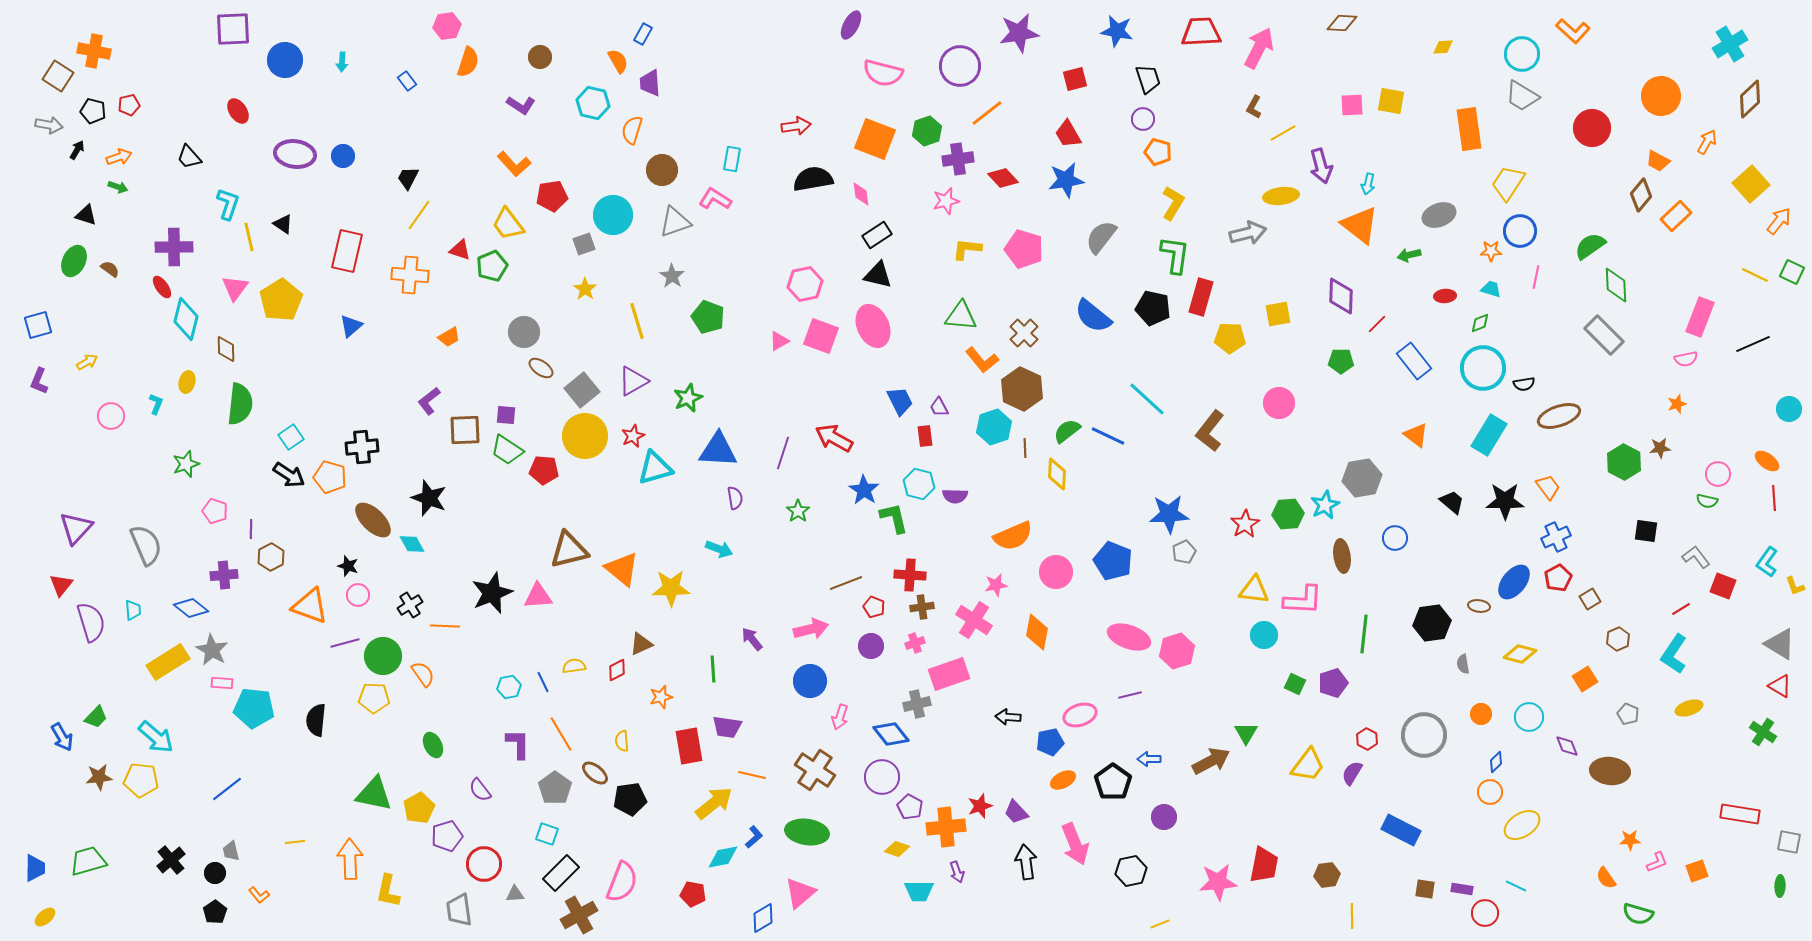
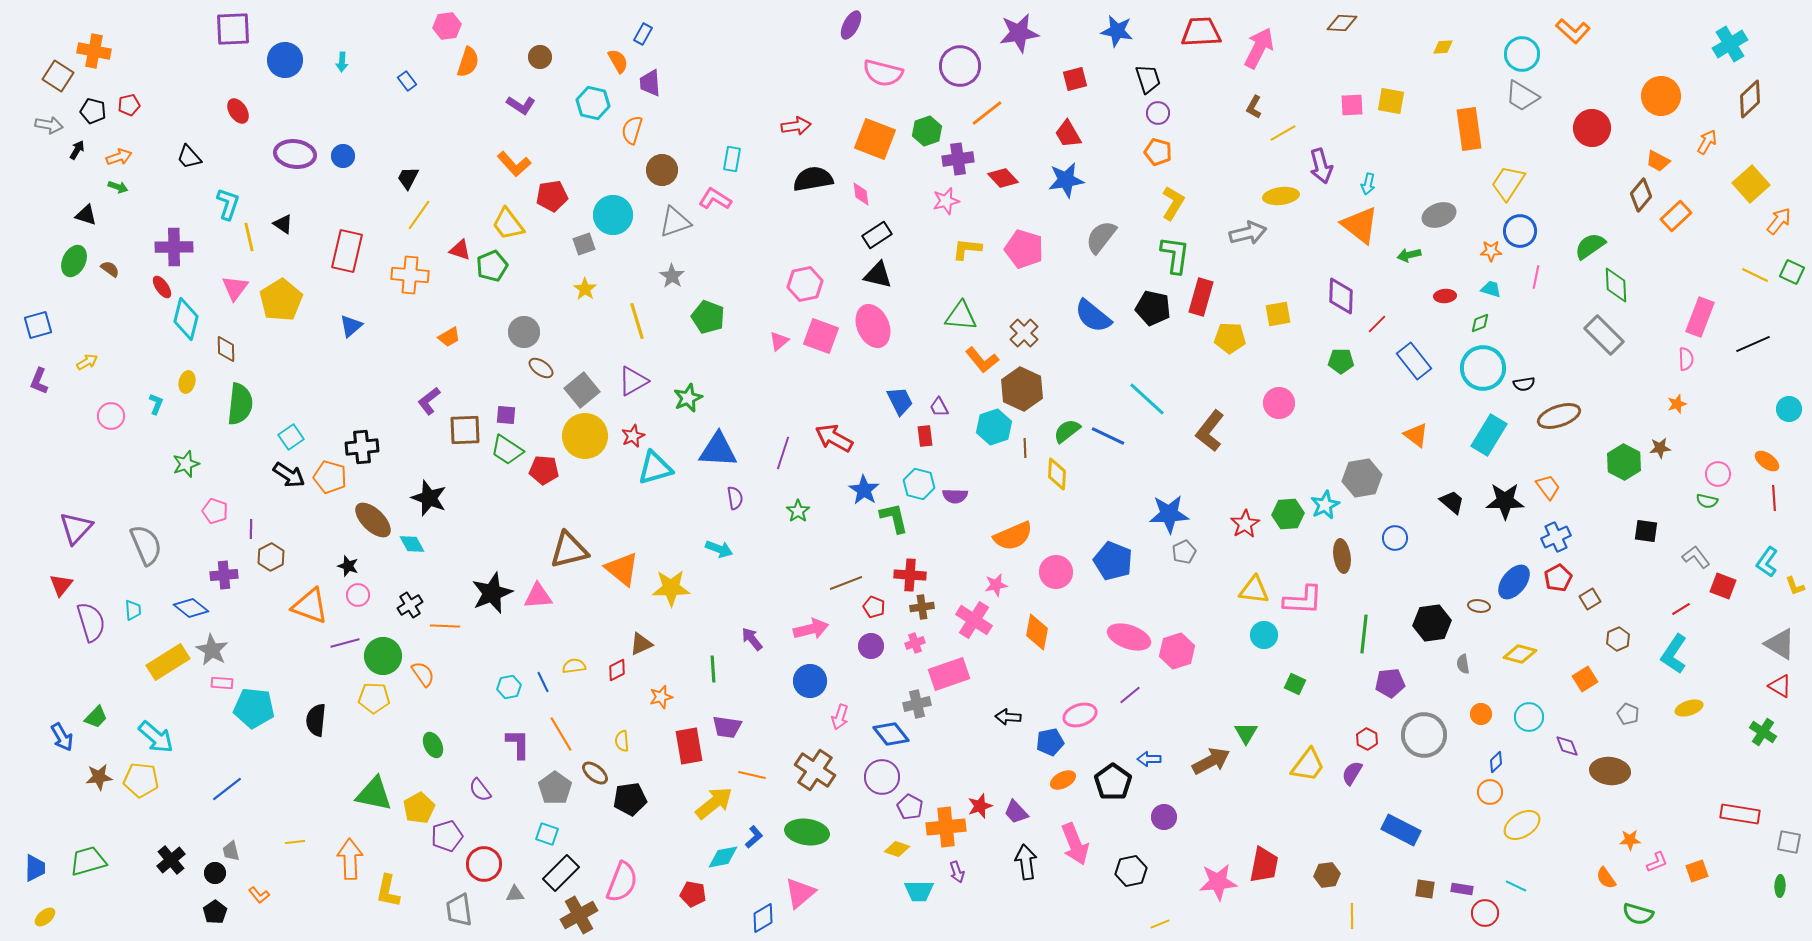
purple circle at (1143, 119): moved 15 px right, 6 px up
pink triangle at (779, 341): rotated 10 degrees counterclockwise
pink semicircle at (1686, 359): rotated 80 degrees counterclockwise
purple pentagon at (1333, 683): moved 57 px right; rotated 12 degrees clockwise
purple line at (1130, 695): rotated 25 degrees counterclockwise
